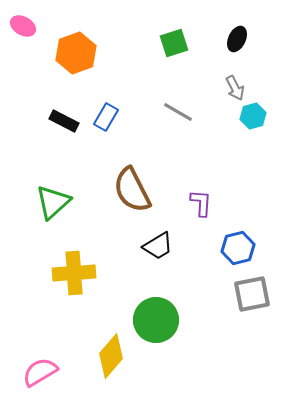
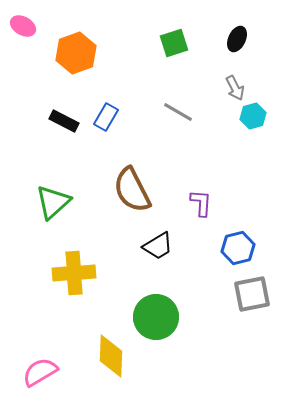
green circle: moved 3 px up
yellow diamond: rotated 39 degrees counterclockwise
